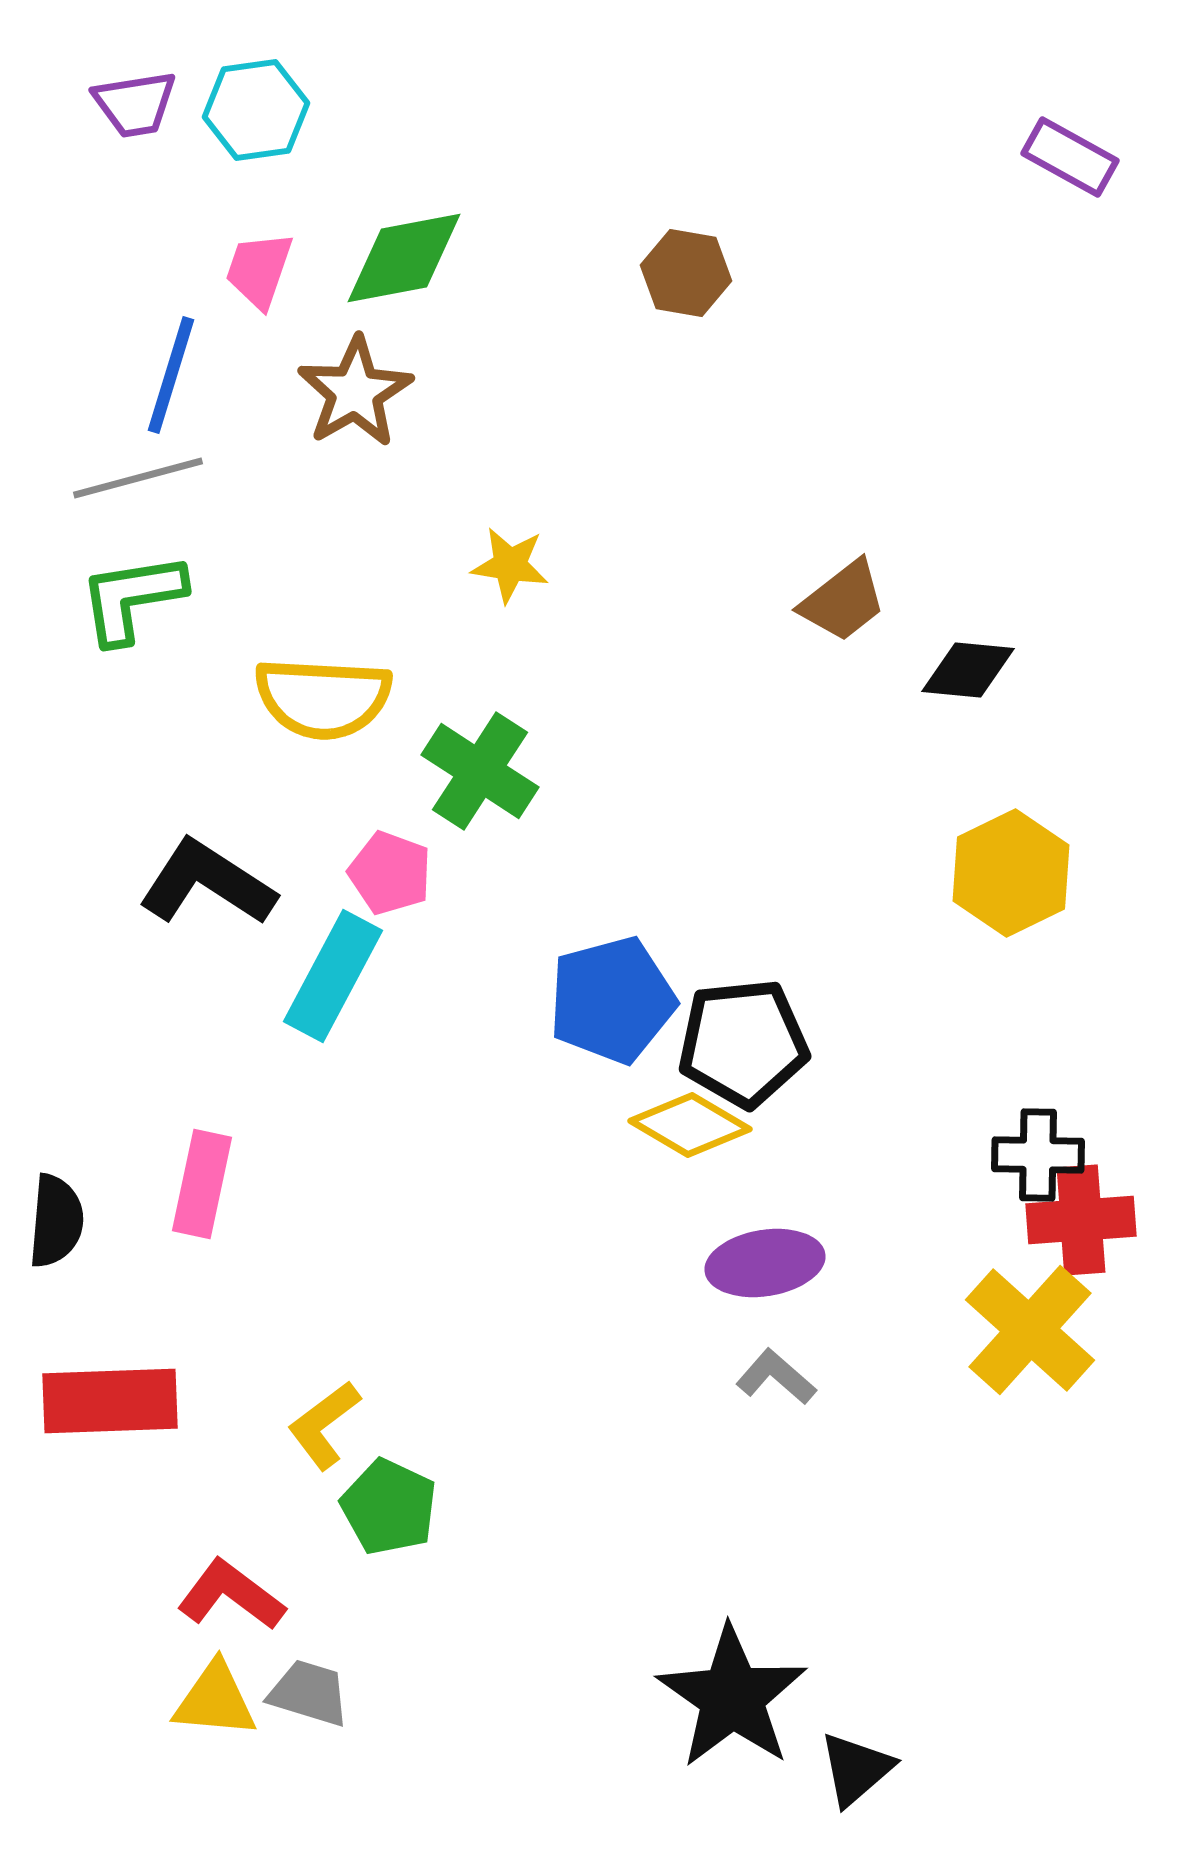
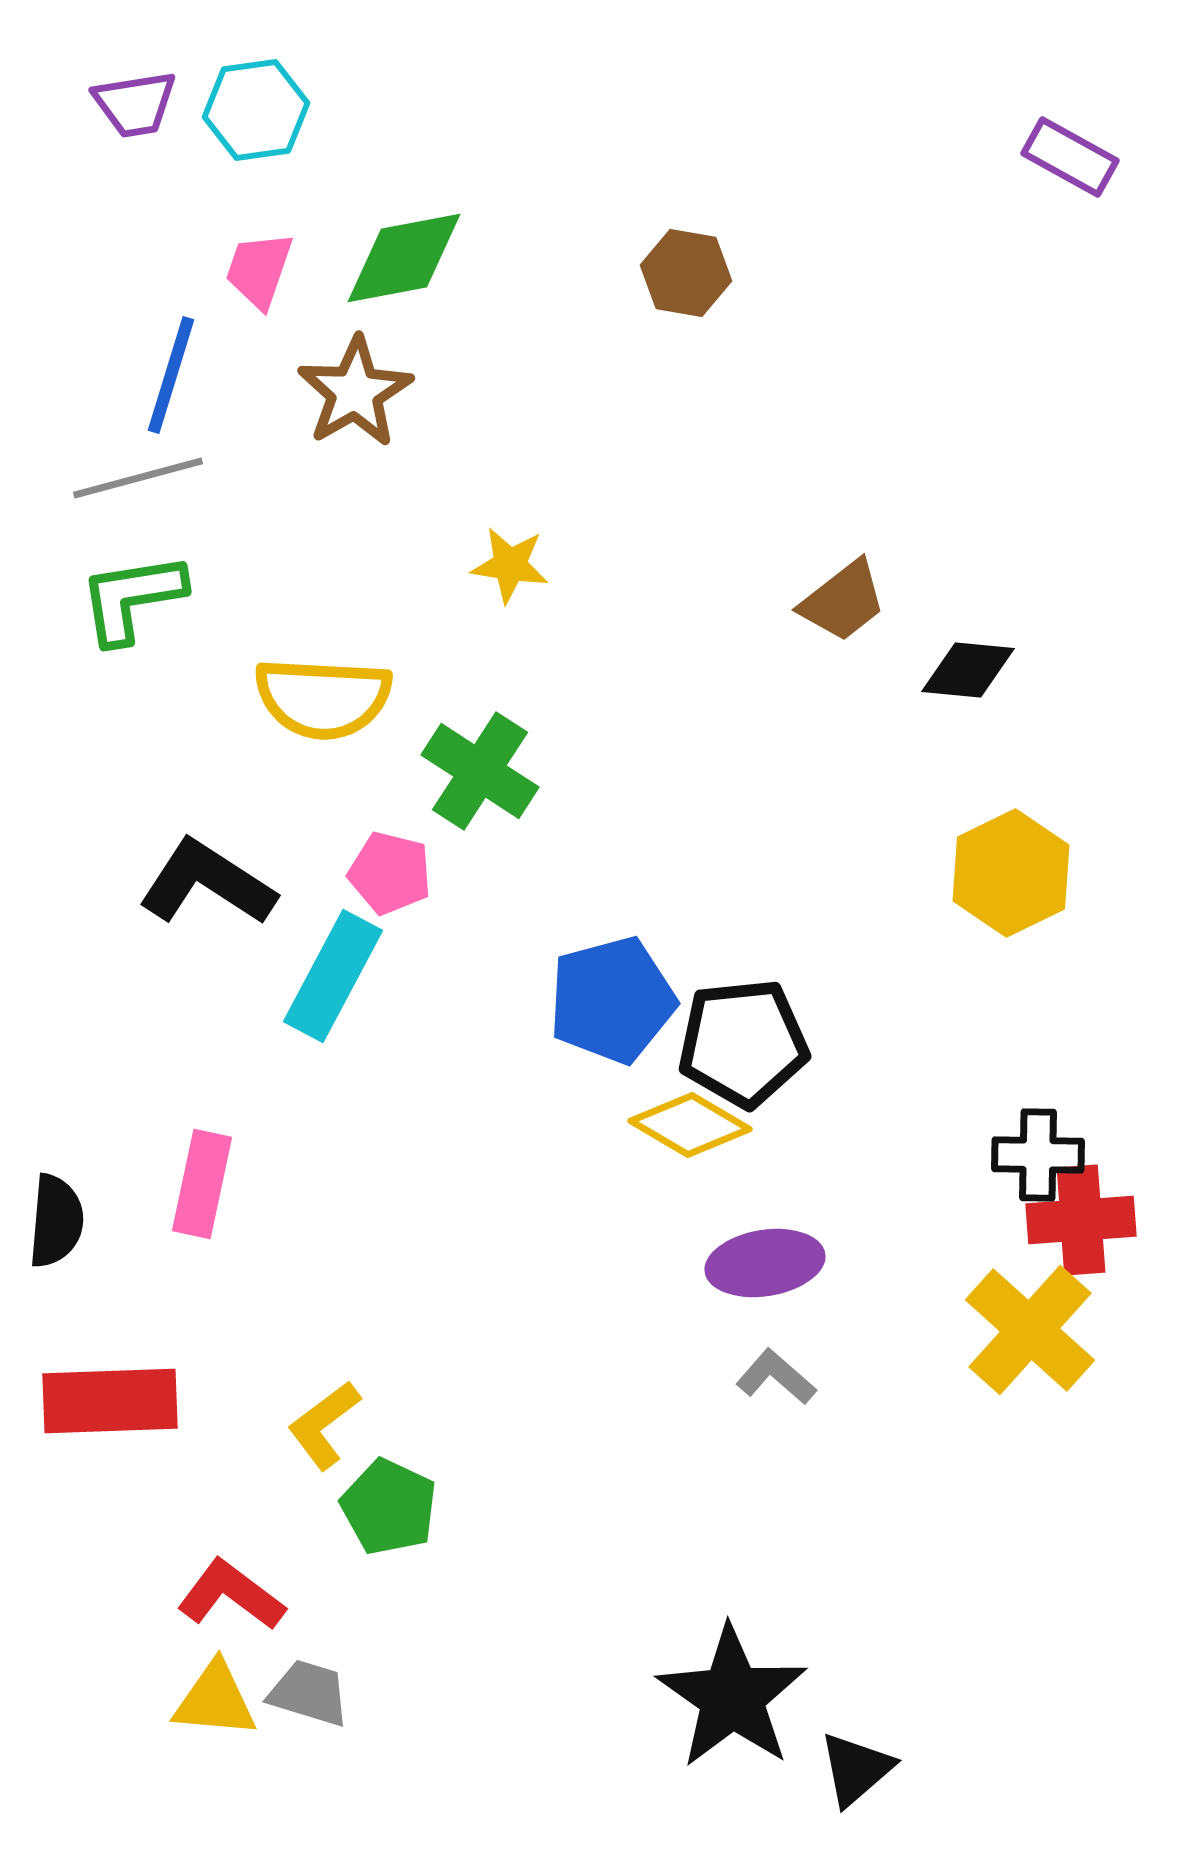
pink pentagon: rotated 6 degrees counterclockwise
